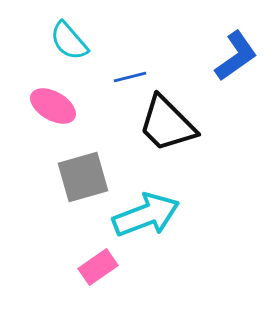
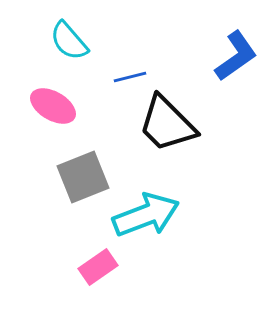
gray square: rotated 6 degrees counterclockwise
